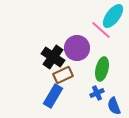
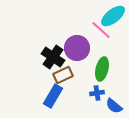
cyan ellipse: rotated 15 degrees clockwise
blue cross: rotated 16 degrees clockwise
blue semicircle: rotated 30 degrees counterclockwise
